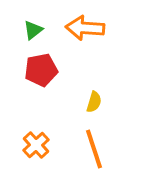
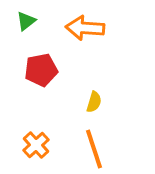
green triangle: moved 7 px left, 9 px up
